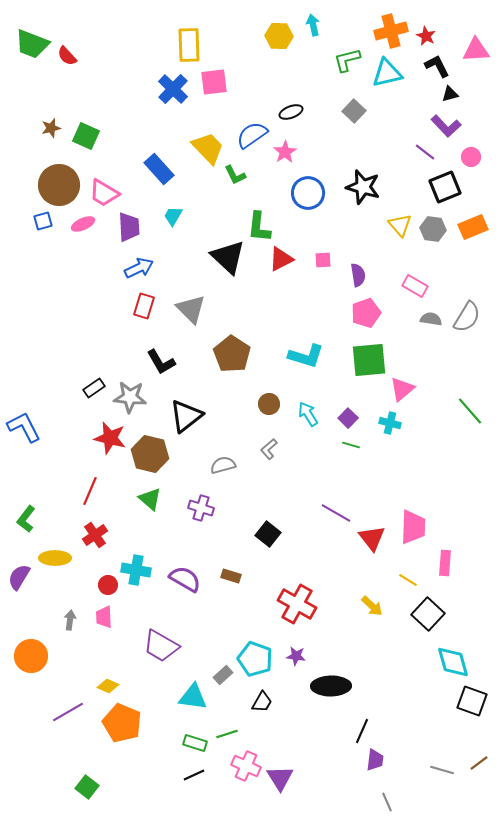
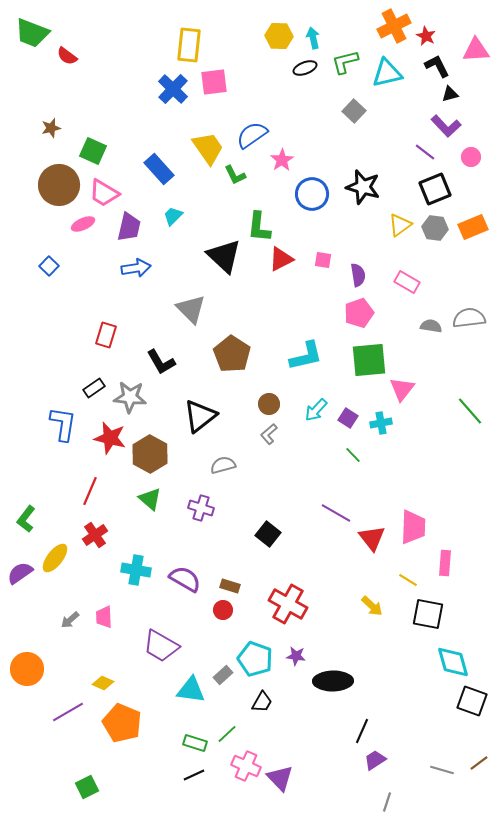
cyan arrow at (313, 25): moved 13 px down
orange cross at (391, 31): moved 3 px right, 5 px up; rotated 12 degrees counterclockwise
green trapezoid at (32, 44): moved 11 px up
yellow rectangle at (189, 45): rotated 8 degrees clockwise
red semicircle at (67, 56): rotated 10 degrees counterclockwise
green L-shape at (347, 60): moved 2 px left, 2 px down
black ellipse at (291, 112): moved 14 px right, 44 px up
green square at (86, 136): moved 7 px right, 15 px down
yellow trapezoid at (208, 148): rotated 9 degrees clockwise
pink star at (285, 152): moved 3 px left, 8 px down
black square at (445, 187): moved 10 px left, 2 px down
blue circle at (308, 193): moved 4 px right, 1 px down
cyan trapezoid at (173, 216): rotated 15 degrees clockwise
blue square at (43, 221): moved 6 px right, 45 px down; rotated 30 degrees counterclockwise
yellow triangle at (400, 225): rotated 35 degrees clockwise
purple trapezoid at (129, 227): rotated 16 degrees clockwise
gray hexagon at (433, 229): moved 2 px right, 1 px up
black triangle at (228, 257): moved 4 px left, 1 px up
pink square at (323, 260): rotated 12 degrees clockwise
blue arrow at (139, 268): moved 3 px left; rotated 16 degrees clockwise
pink rectangle at (415, 286): moved 8 px left, 4 px up
red rectangle at (144, 306): moved 38 px left, 29 px down
pink pentagon at (366, 313): moved 7 px left
gray semicircle at (467, 317): moved 2 px right, 1 px down; rotated 128 degrees counterclockwise
gray semicircle at (431, 319): moved 7 px down
cyan L-shape at (306, 356): rotated 30 degrees counterclockwise
pink triangle at (402, 389): rotated 12 degrees counterclockwise
cyan arrow at (308, 414): moved 8 px right, 4 px up; rotated 105 degrees counterclockwise
black triangle at (186, 416): moved 14 px right
purple square at (348, 418): rotated 12 degrees counterclockwise
cyan cross at (390, 423): moved 9 px left; rotated 25 degrees counterclockwise
blue L-shape at (24, 427): moved 39 px right, 3 px up; rotated 36 degrees clockwise
green line at (351, 445): moved 2 px right, 10 px down; rotated 30 degrees clockwise
gray L-shape at (269, 449): moved 15 px up
brown hexagon at (150, 454): rotated 15 degrees clockwise
yellow ellipse at (55, 558): rotated 52 degrees counterclockwise
brown rectangle at (231, 576): moved 1 px left, 10 px down
purple semicircle at (19, 577): moved 1 px right, 4 px up; rotated 24 degrees clockwise
red circle at (108, 585): moved 115 px right, 25 px down
red cross at (297, 604): moved 9 px left
black square at (428, 614): rotated 32 degrees counterclockwise
gray arrow at (70, 620): rotated 138 degrees counterclockwise
orange circle at (31, 656): moved 4 px left, 13 px down
yellow diamond at (108, 686): moved 5 px left, 3 px up
black ellipse at (331, 686): moved 2 px right, 5 px up
cyan triangle at (193, 697): moved 2 px left, 7 px up
green line at (227, 734): rotated 25 degrees counterclockwise
purple trapezoid at (375, 760): rotated 130 degrees counterclockwise
purple triangle at (280, 778): rotated 12 degrees counterclockwise
green square at (87, 787): rotated 25 degrees clockwise
gray line at (387, 802): rotated 42 degrees clockwise
